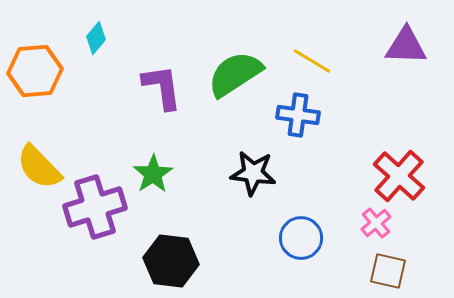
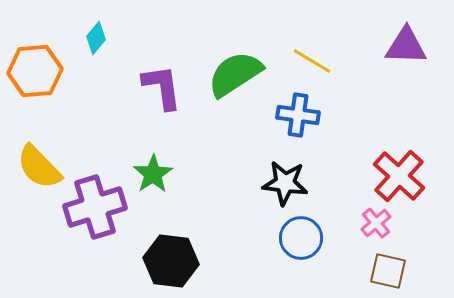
black star: moved 32 px right, 10 px down
